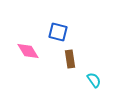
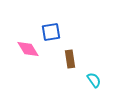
blue square: moved 7 px left; rotated 24 degrees counterclockwise
pink diamond: moved 2 px up
